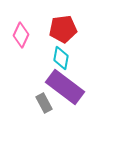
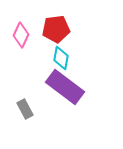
red pentagon: moved 7 px left
gray rectangle: moved 19 px left, 6 px down
